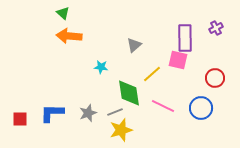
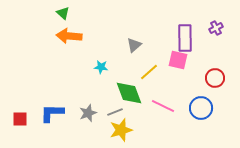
yellow line: moved 3 px left, 2 px up
green diamond: rotated 12 degrees counterclockwise
